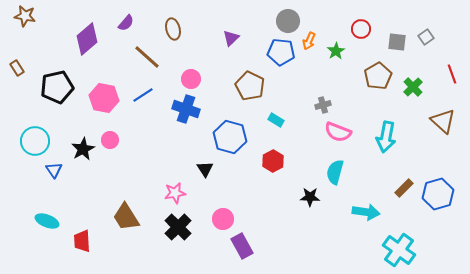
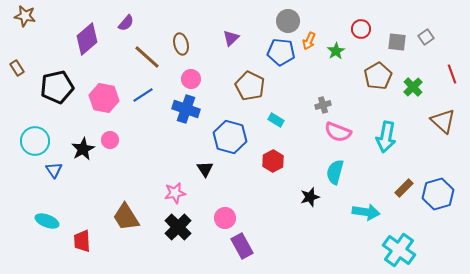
brown ellipse at (173, 29): moved 8 px right, 15 px down
black star at (310, 197): rotated 18 degrees counterclockwise
pink circle at (223, 219): moved 2 px right, 1 px up
